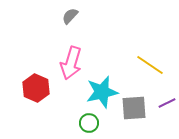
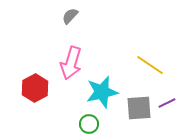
red hexagon: moved 1 px left; rotated 8 degrees clockwise
gray square: moved 5 px right
green circle: moved 1 px down
